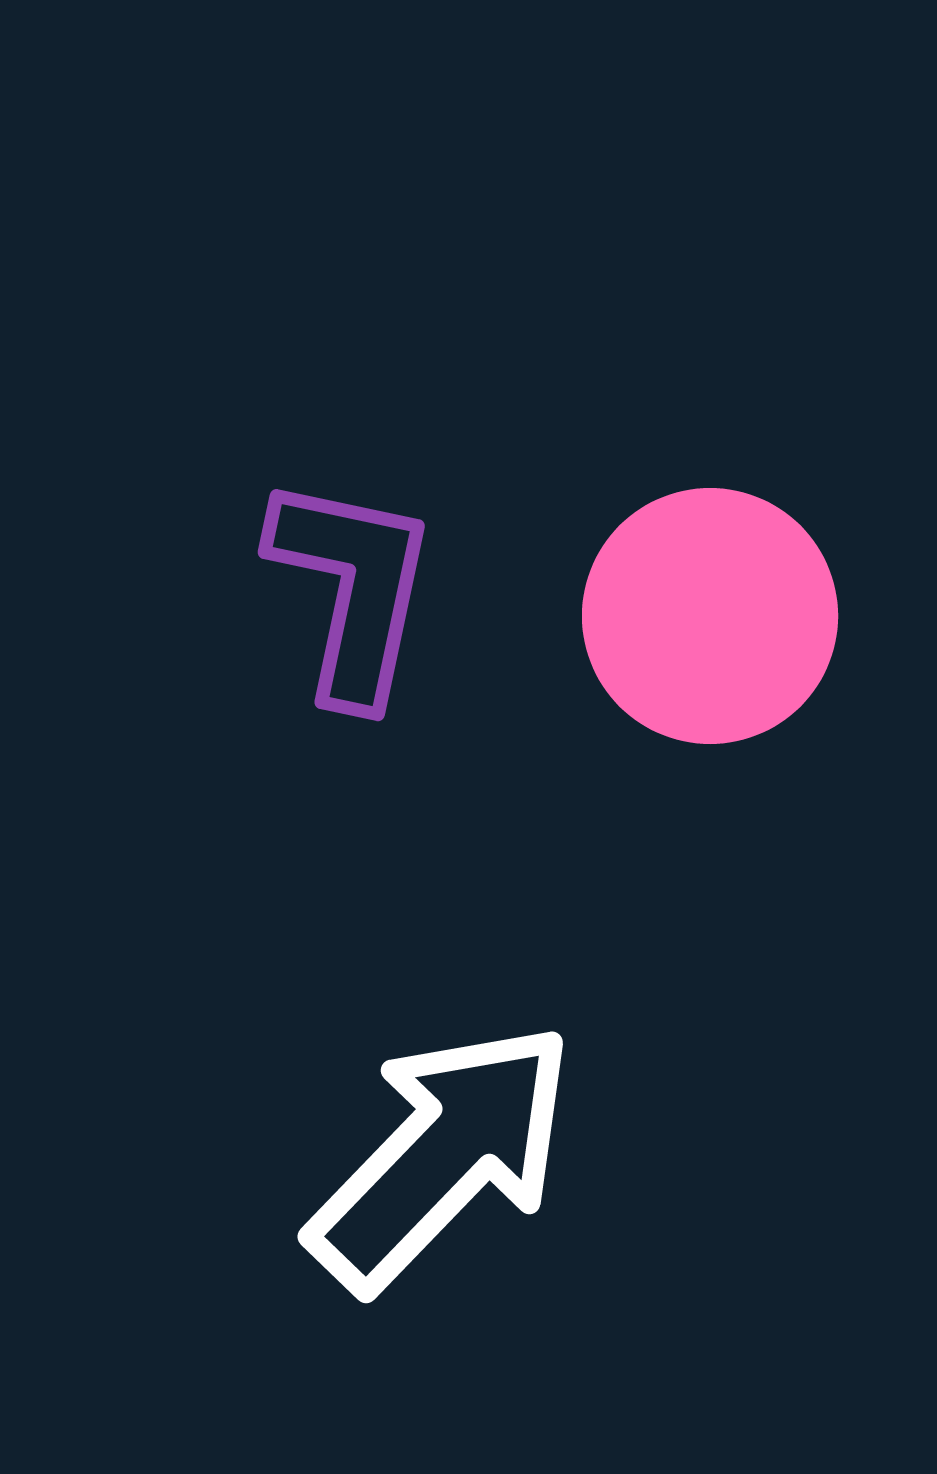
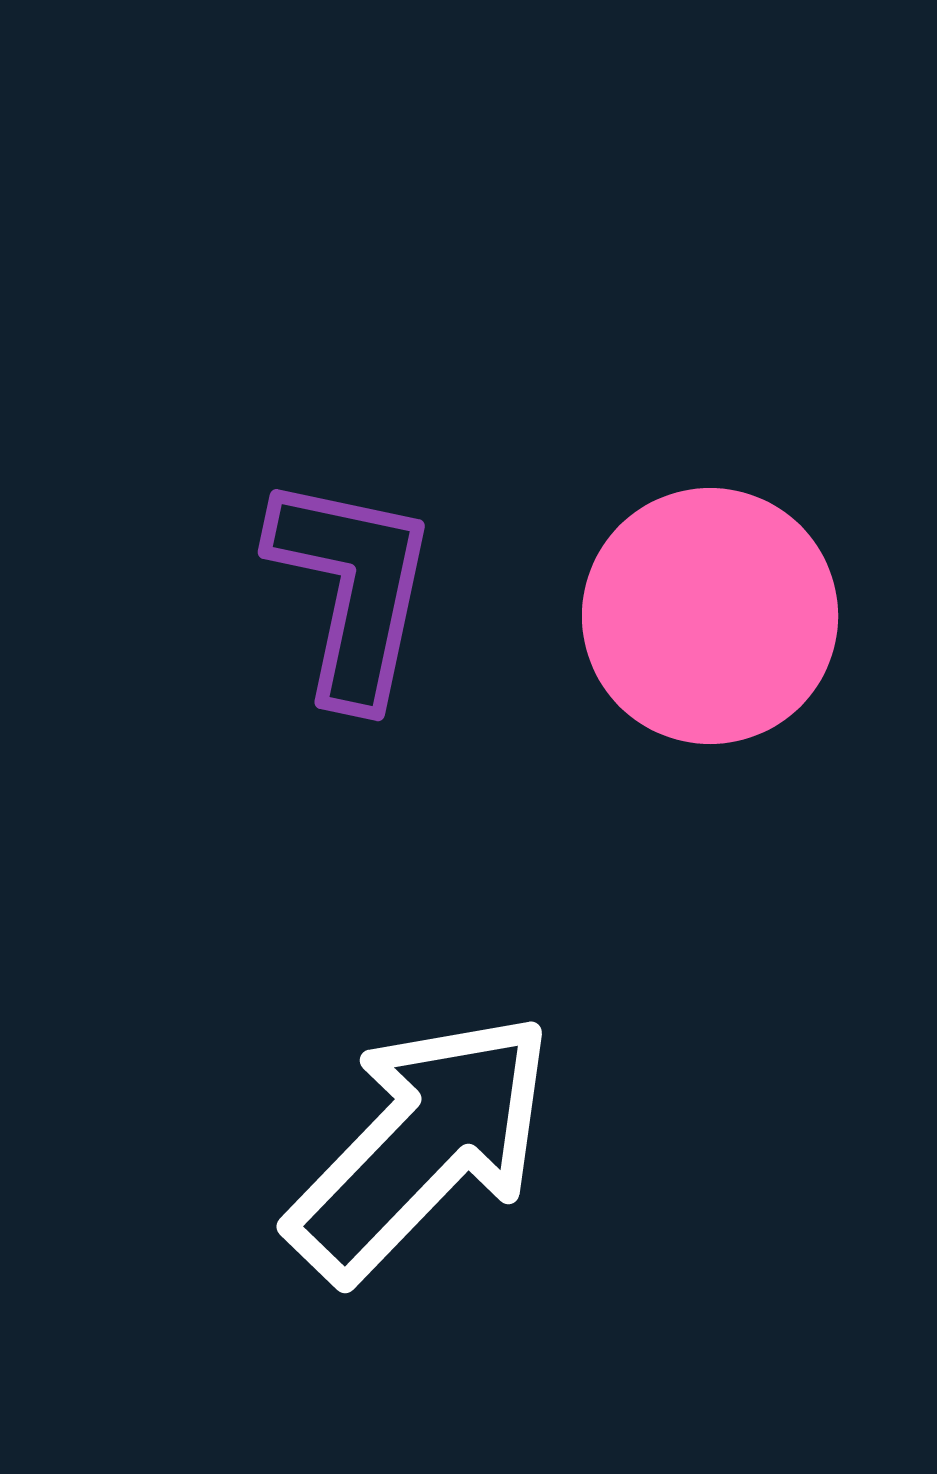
white arrow: moved 21 px left, 10 px up
